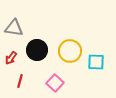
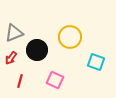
gray triangle: moved 5 px down; rotated 30 degrees counterclockwise
yellow circle: moved 14 px up
cyan square: rotated 18 degrees clockwise
pink square: moved 3 px up; rotated 18 degrees counterclockwise
